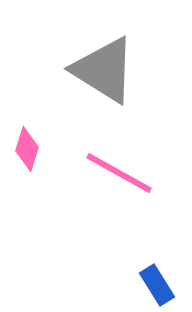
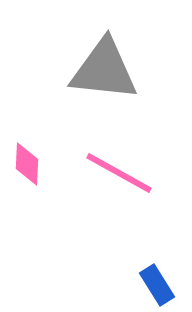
gray triangle: rotated 26 degrees counterclockwise
pink diamond: moved 15 px down; rotated 15 degrees counterclockwise
